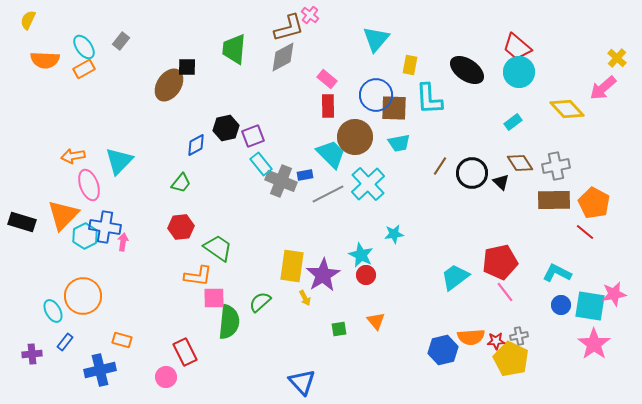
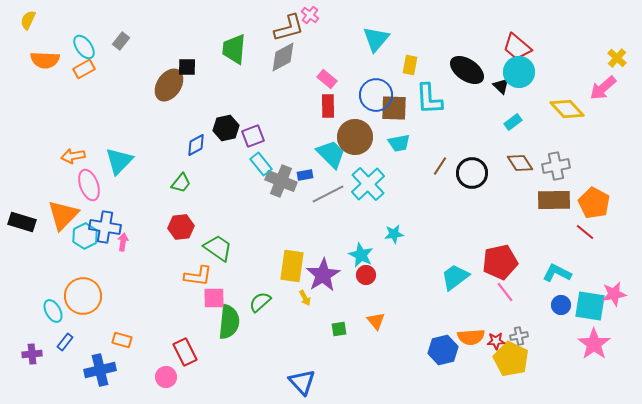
black triangle at (501, 182): moved 96 px up
